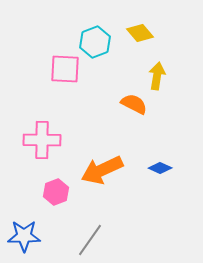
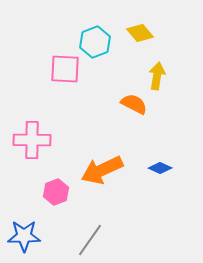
pink cross: moved 10 px left
